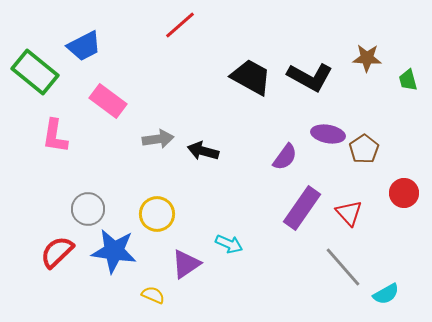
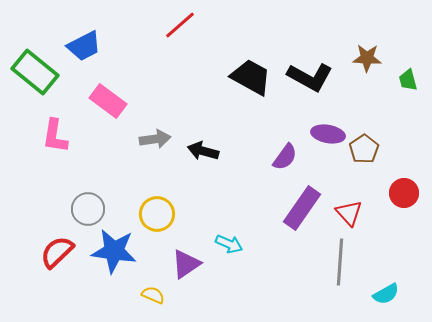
gray arrow: moved 3 px left
gray line: moved 3 px left, 5 px up; rotated 45 degrees clockwise
